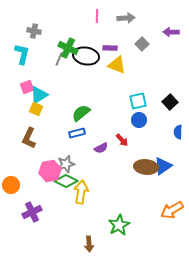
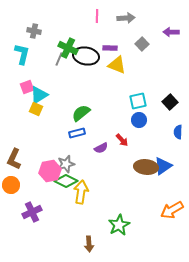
brown L-shape: moved 15 px left, 21 px down
